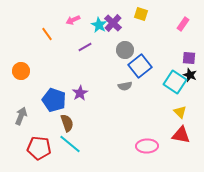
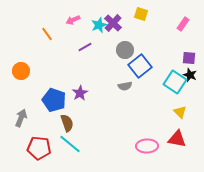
cyan star: rotated 21 degrees clockwise
gray arrow: moved 2 px down
red triangle: moved 4 px left, 4 px down
